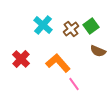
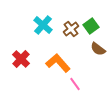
brown semicircle: moved 2 px up; rotated 14 degrees clockwise
pink line: moved 1 px right
